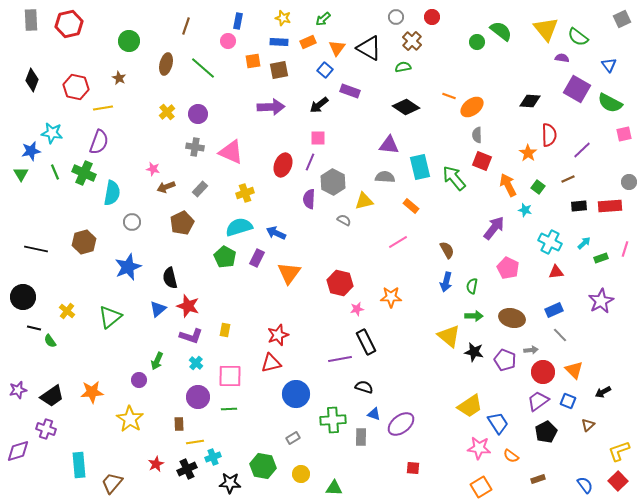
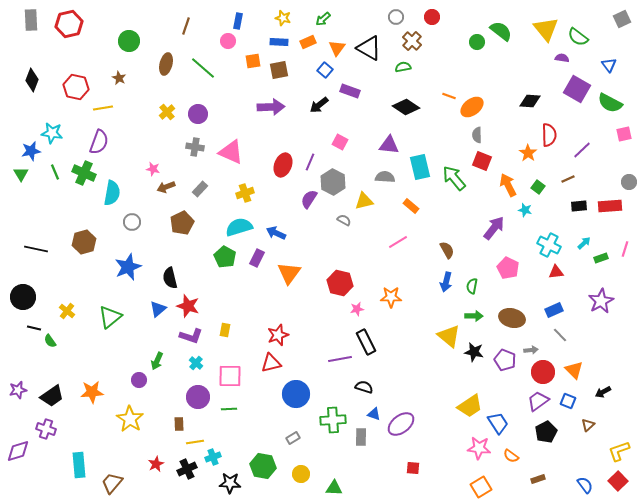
pink square at (318, 138): moved 22 px right, 4 px down; rotated 28 degrees clockwise
purple semicircle at (309, 199): rotated 30 degrees clockwise
cyan cross at (550, 242): moved 1 px left, 3 px down
